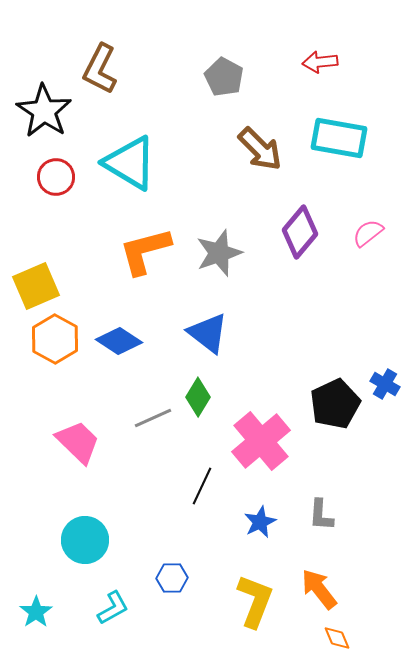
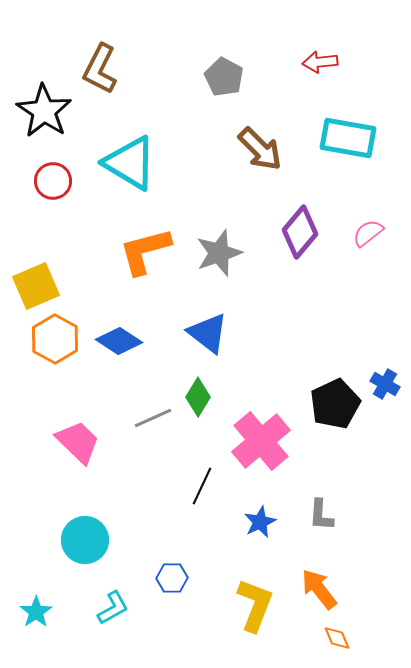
cyan rectangle: moved 9 px right
red circle: moved 3 px left, 4 px down
yellow L-shape: moved 4 px down
